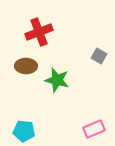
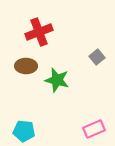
gray square: moved 2 px left, 1 px down; rotated 21 degrees clockwise
